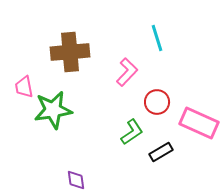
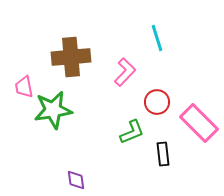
brown cross: moved 1 px right, 5 px down
pink L-shape: moved 2 px left
pink rectangle: rotated 21 degrees clockwise
green L-shape: rotated 12 degrees clockwise
black rectangle: moved 2 px right, 2 px down; rotated 65 degrees counterclockwise
